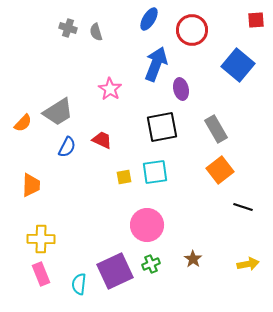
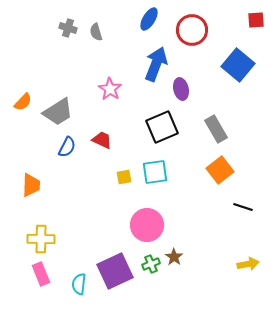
orange semicircle: moved 21 px up
black square: rotated 12 degrees counterclockwise
brown star: moved 19 px left, 2 px up
